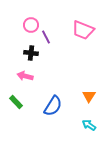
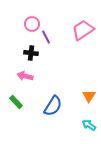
pink circle: moved 1 px right, 1 px up
pink trapezoid: rotated 125 degrees clockwise
